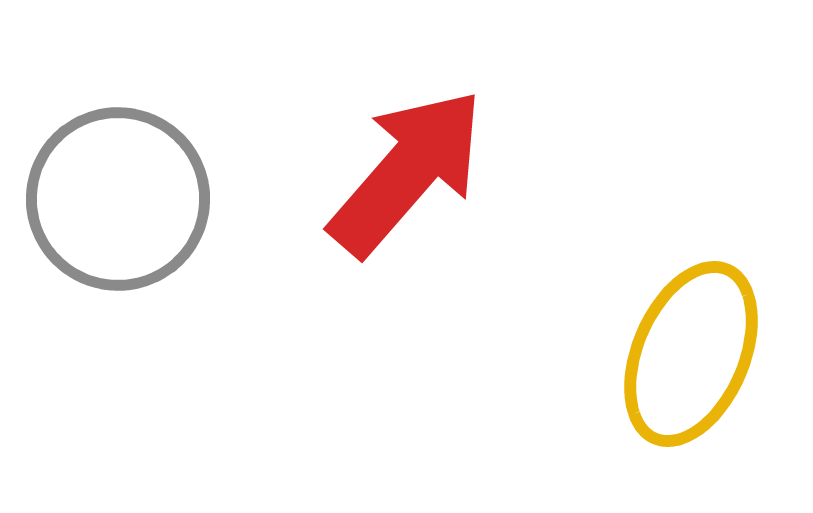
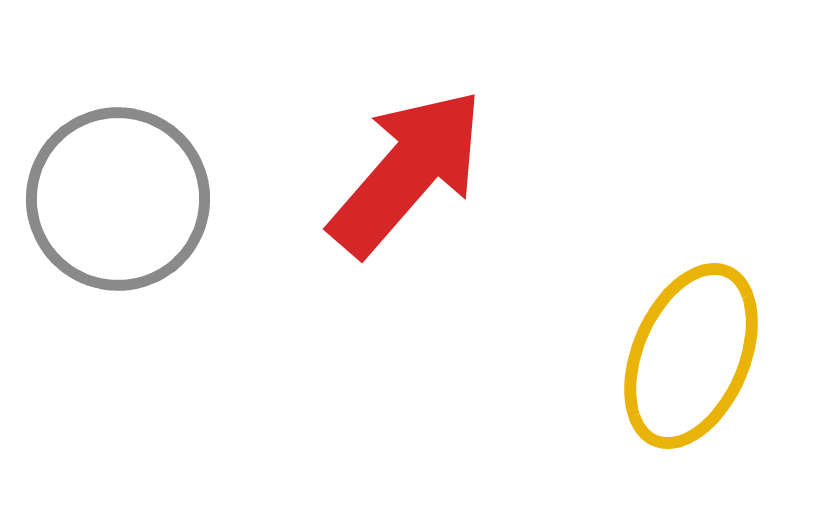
yellow ellipse: moved 2 px down
